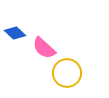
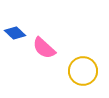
yellow circle: moved 16 px right, 2 px up
